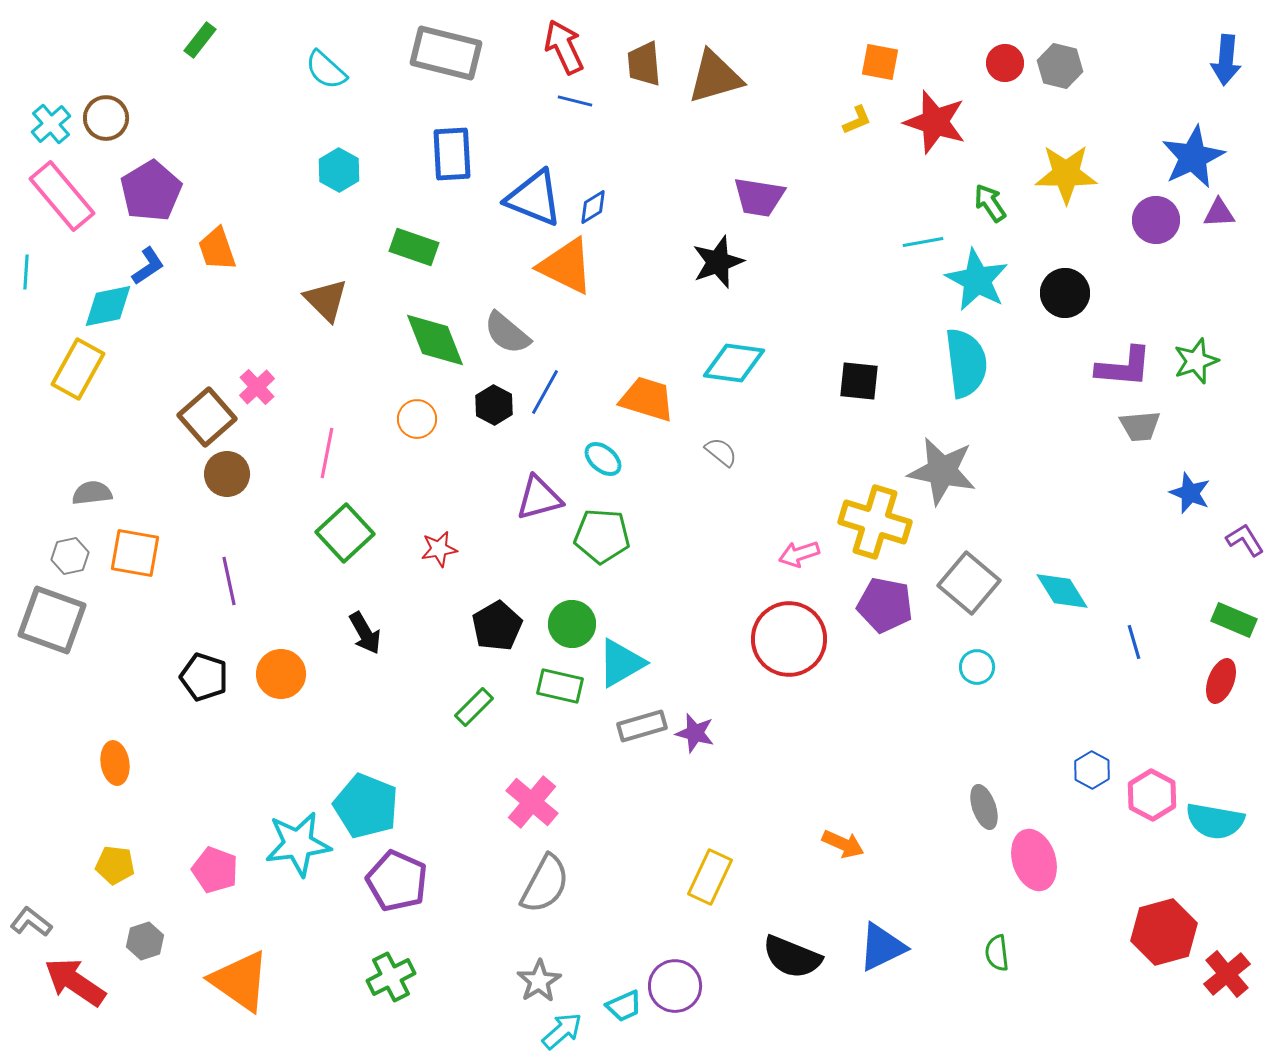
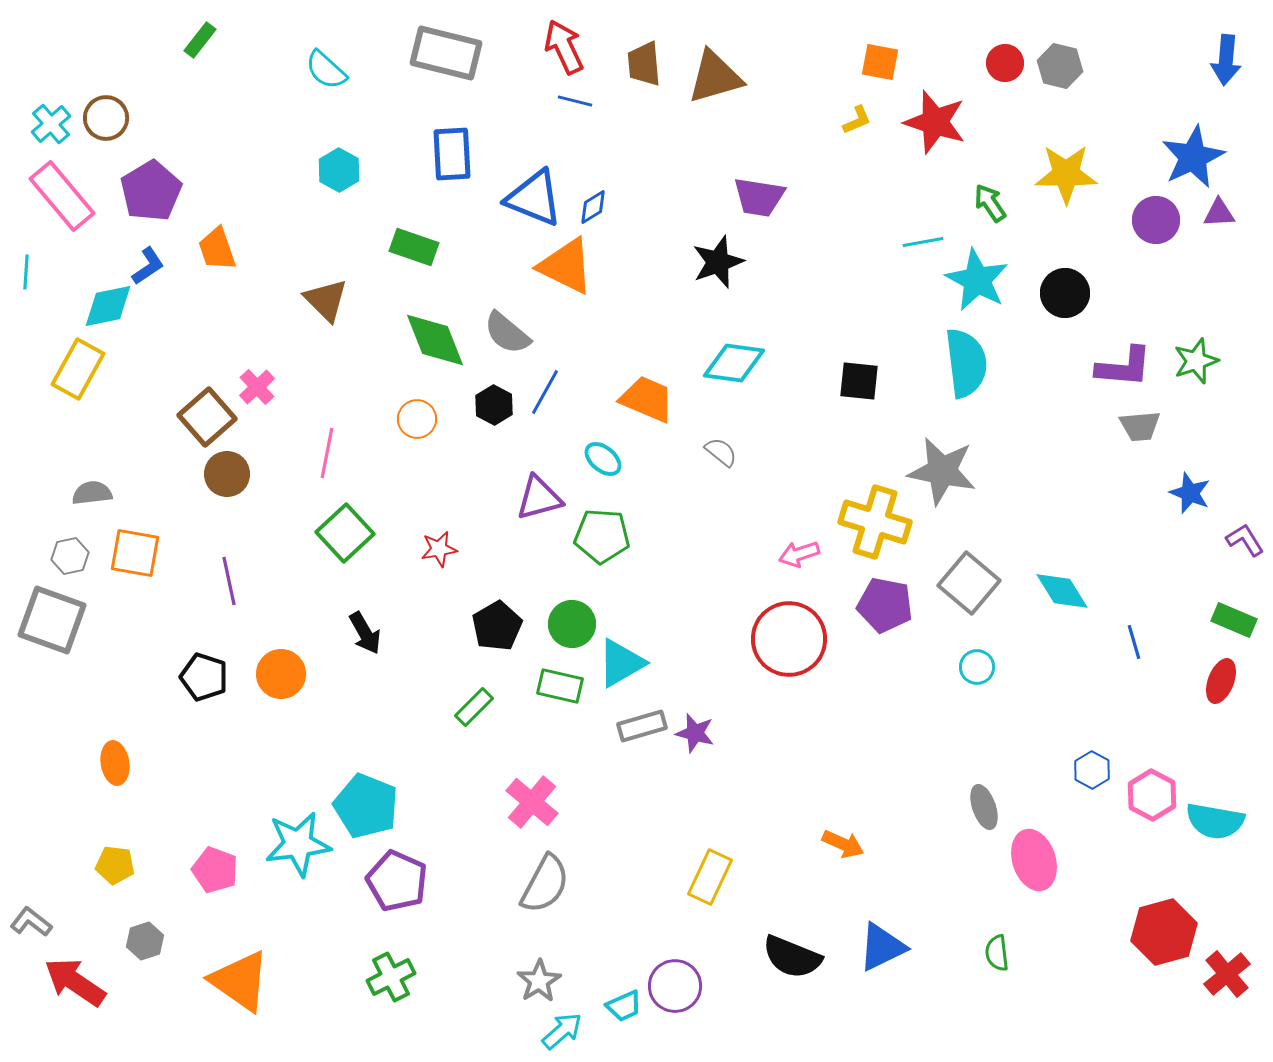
orange trapezoid at (647, 399): rotated 6 degrees clockwise
